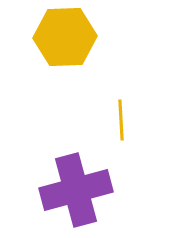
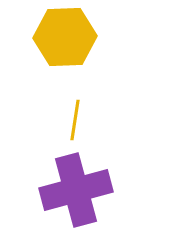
yellow line: moved 46 px left; rotated 12 degrees clockwise
